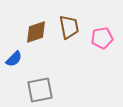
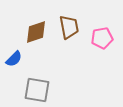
gray square: moved 3 px left; rotated 20 degrees clockwise
